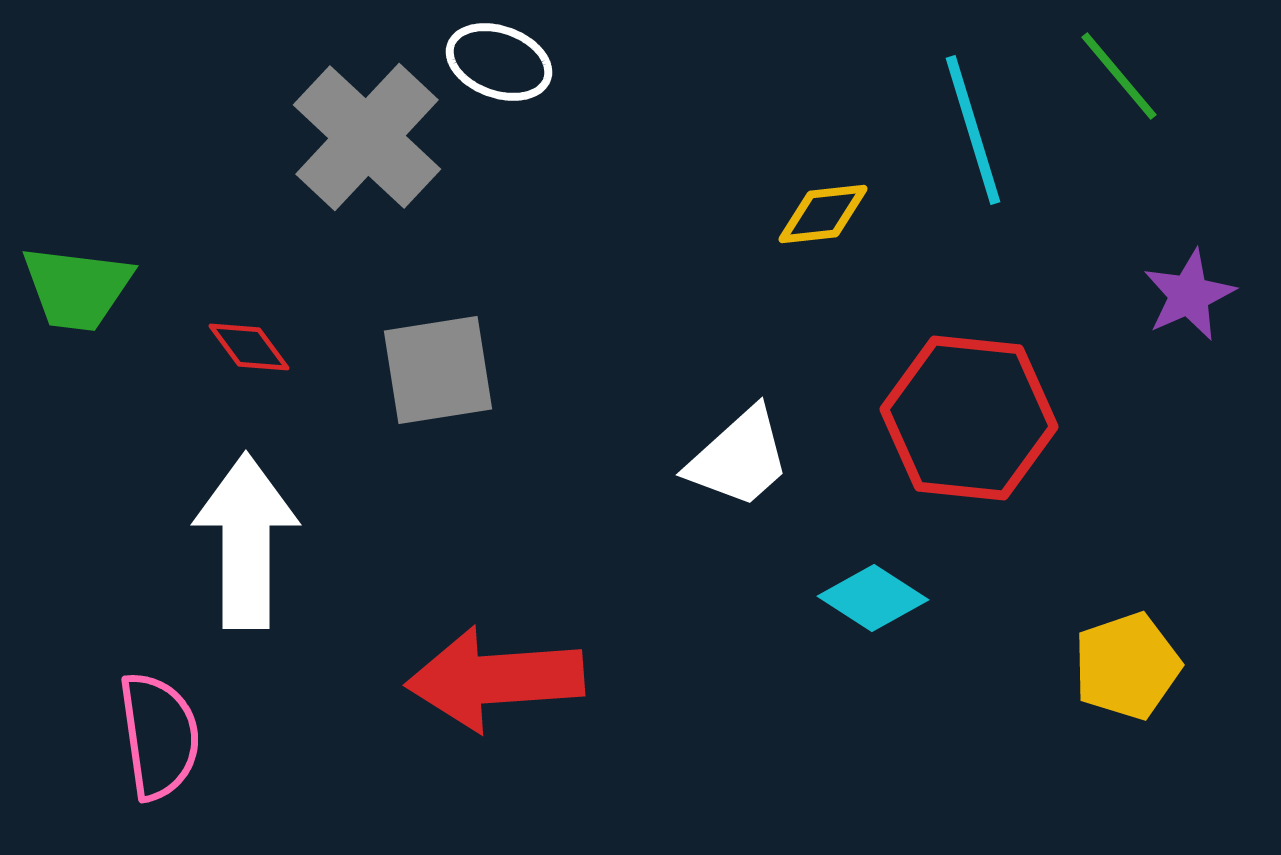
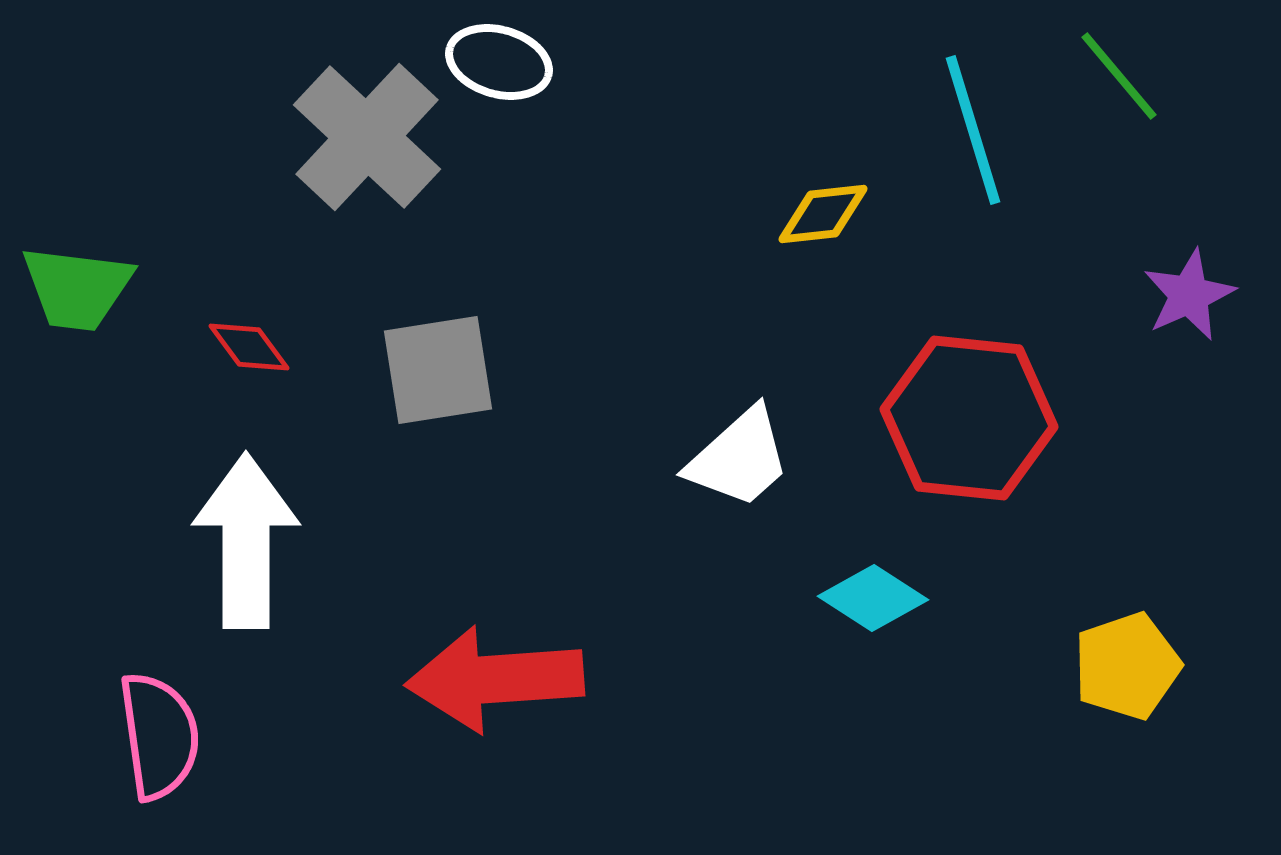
white ellipse: rotated 4 degrees counterclockwise
